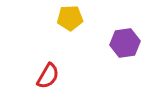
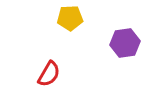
red semicircle: moved 1 px right, 2 px up
